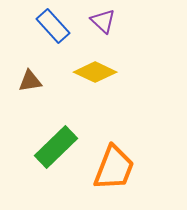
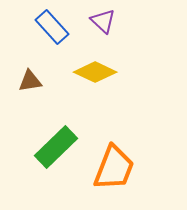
blue rectangle: moved 1 px left, 1 px down
